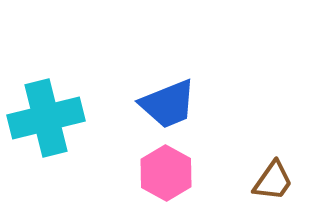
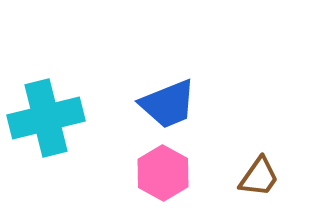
pink hexagon: moved 3 px left
brown trapezoid: moved 14 px left, 4 px up
